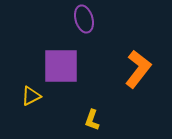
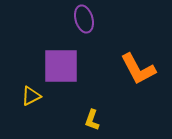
orange L-shape: rotated 114 degrees clockwise
